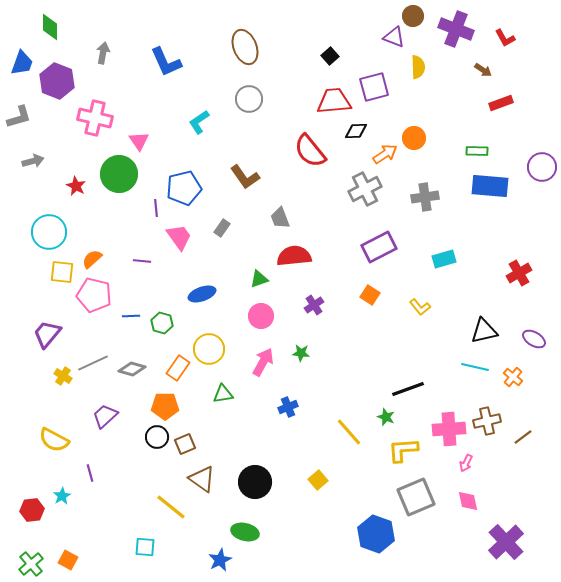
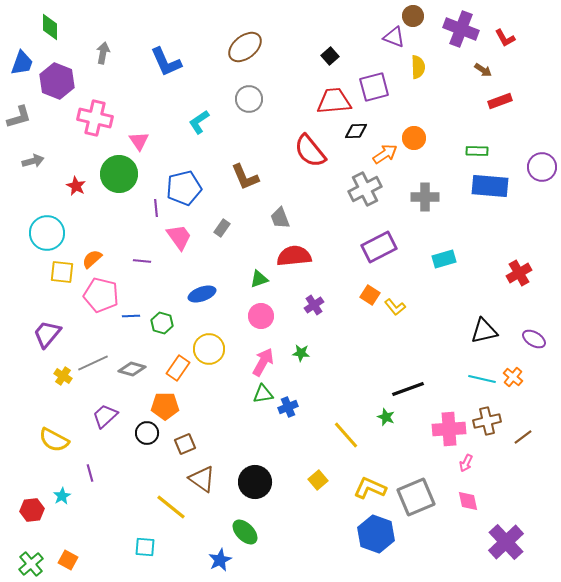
purple cross at (456, 29): moved 5 px right
brown ellipse at (245, 47): rotated 72 degrees clockwise
red rectangle at (501, 103): moved 1 px left, 2 px up
brown L-shape at (245, 177): rotated 12 degrees clockwise
gray cross at (425, 197): rotated 8 degrees clockwise
cyan circle at (49, 232): moved 2 px left, 1 px down
pink pentagon at (94, 295): moved 7 px right
yellow L-shape at (420, 307): moved 25 px left
cyan line at (475, 367): moved 7 px right, 12 px down
green triangle at (223, 394): moved 40 px right
yellow line at (349, 432): moved 3 px left, 3 px down
black circle at (157, 437): moved 10 px left, 4 px up
yellow L-shape at (403, 450): moved 33 px left, 38 px down; rotated 28 degrees clockwise
green ellipse at (245, 532): rotated 32 degrees clockwise
